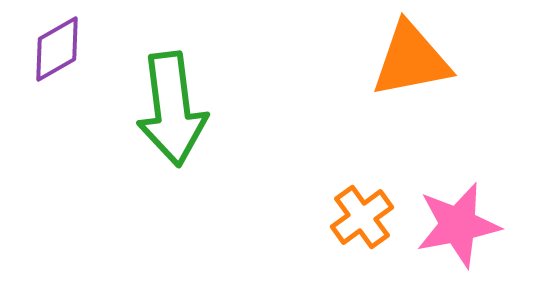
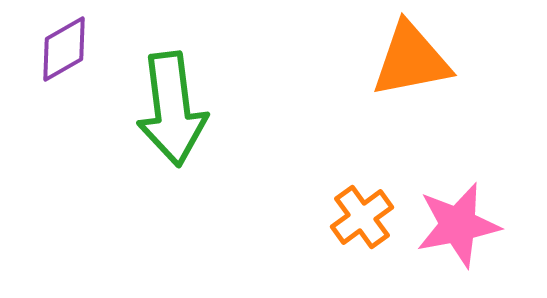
purple diamond: moved 7 px right
